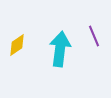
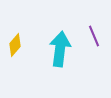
yellow diamond: moved 2 px left; rotated 15 degrees counterclockwise
